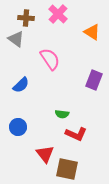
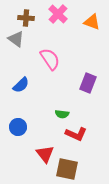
orange triangle: moved 10 px up; rotated 12 degrees counterclockwise
purple rectangle: moved 6 px left, 3 px down
